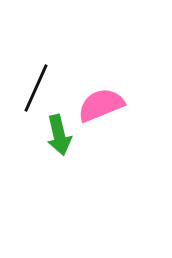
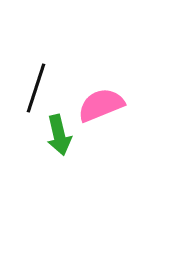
black line: rotated 6 degrees counterclockwise
